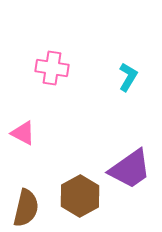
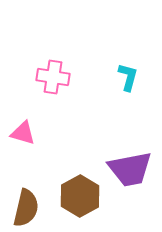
pink cross: moved 1 px right, 9 px down
cyan L-shape: rotated 16 degrees counterclockwise
pink triangle: rotated 12 degrees counterclockwise
purple trapezoid: rotated 24 degrees clockwise
